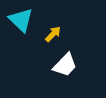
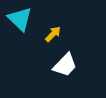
cyan triangle: moved 1 px left, 1 px up
